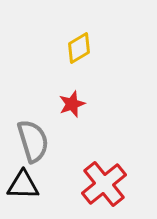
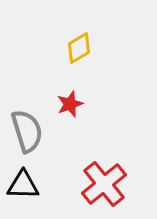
red star: moved 2 px left
gray semicircle: moved 6 px left, 10 px up
